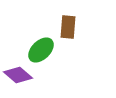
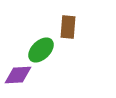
purple diamond: rotated 44 degrees counterclockwise
